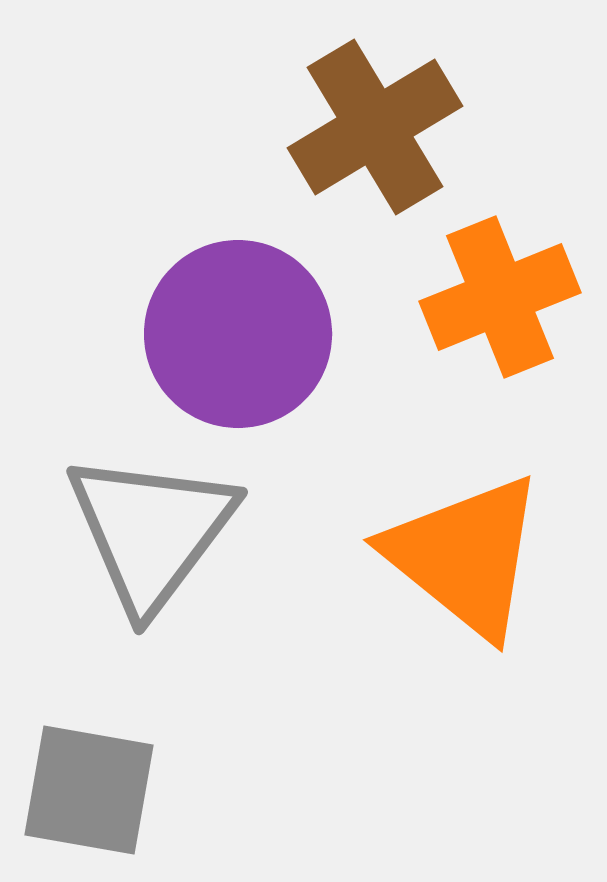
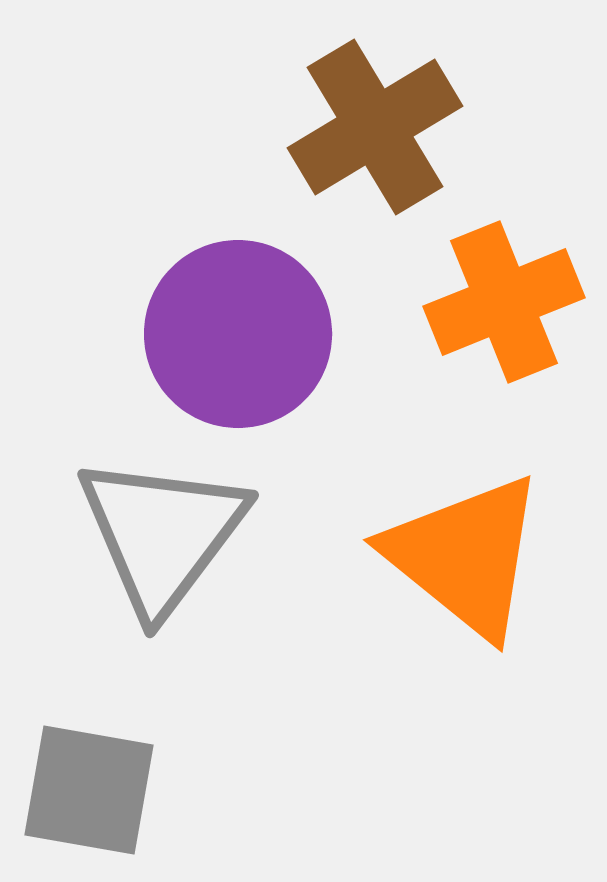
orange cross: moved 4 px right, 5 px down
gray triangle: moved 11 px right, 3 px down
